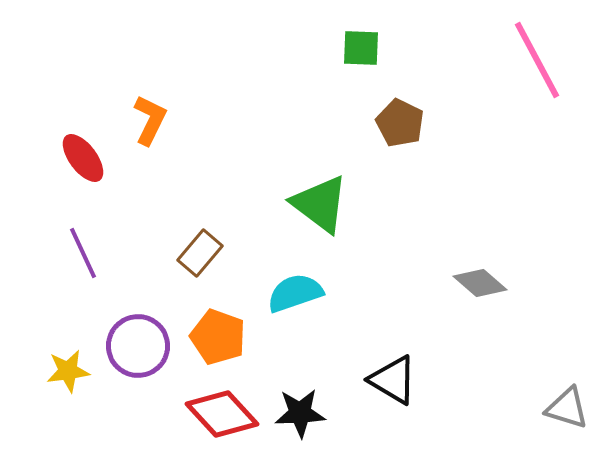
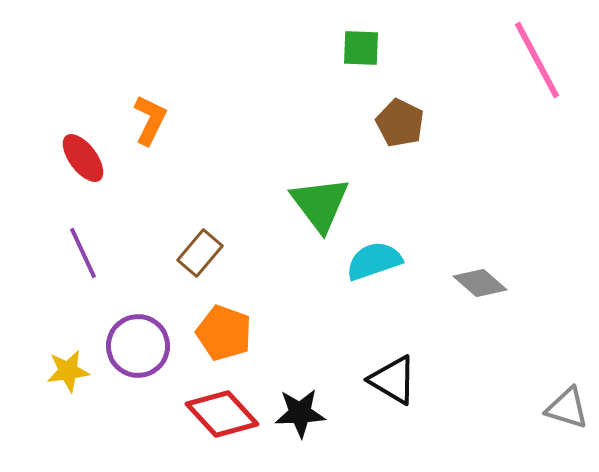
green triangle: rotated 16 degrees clockwise
cyan semicircle: moved 79 px right, 32 px up
orange pentagon: moved 6 px right, 4 px up
